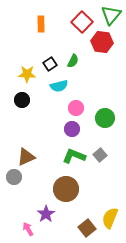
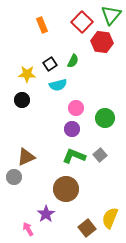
orange rectangle: moved 1 px right, 1 px down; rotated 21 degrees counterclockwise
cyan semicircle: moved 1 px left, 1 px up
